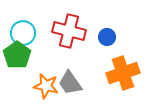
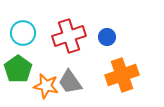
red cross: moved 5 px down; rotated 32 degrees counterclockwise
green pentagon: moved 1 px right, 14 px down
orange cross: moved 1 px left, 2 px down
gray trapezoid: moved 1 px up
